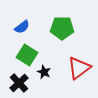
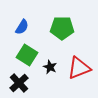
blue semicircle: rotated 21 degrees counterclockwise
red triangle: rotated 15 degrees clockwise
black star: moved 6 px right, 5 px up
